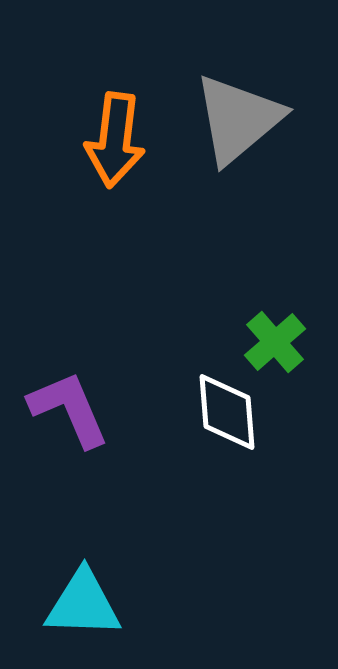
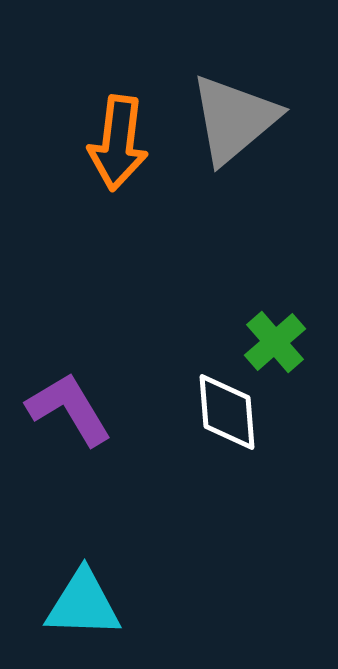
gray triangle: moved 4 px left
orange arrow: moved 3 px right, 3 px down
purple L-shape: rotated 8 degrees counterclockwise
